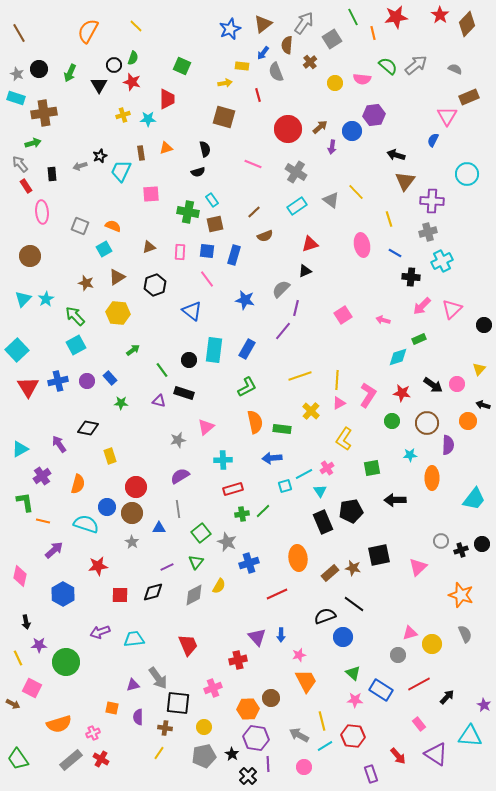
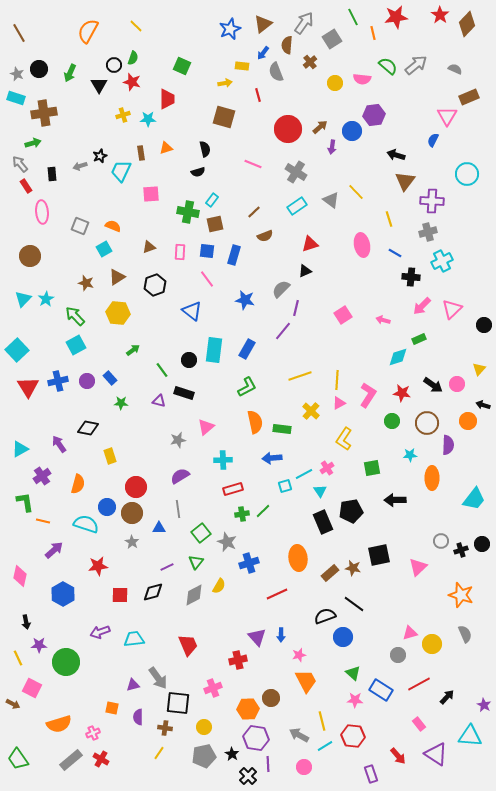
cyan rectangle at (212, 200): rotated 72 degrees clockwise
